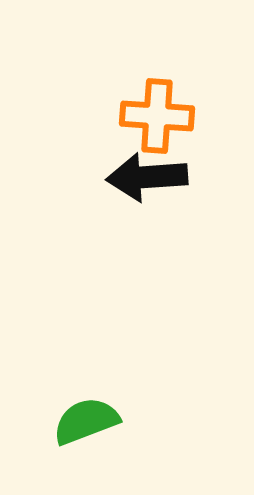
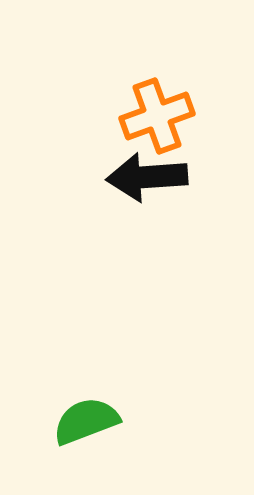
orange cross: rotated 24 degrees counterclockwise
